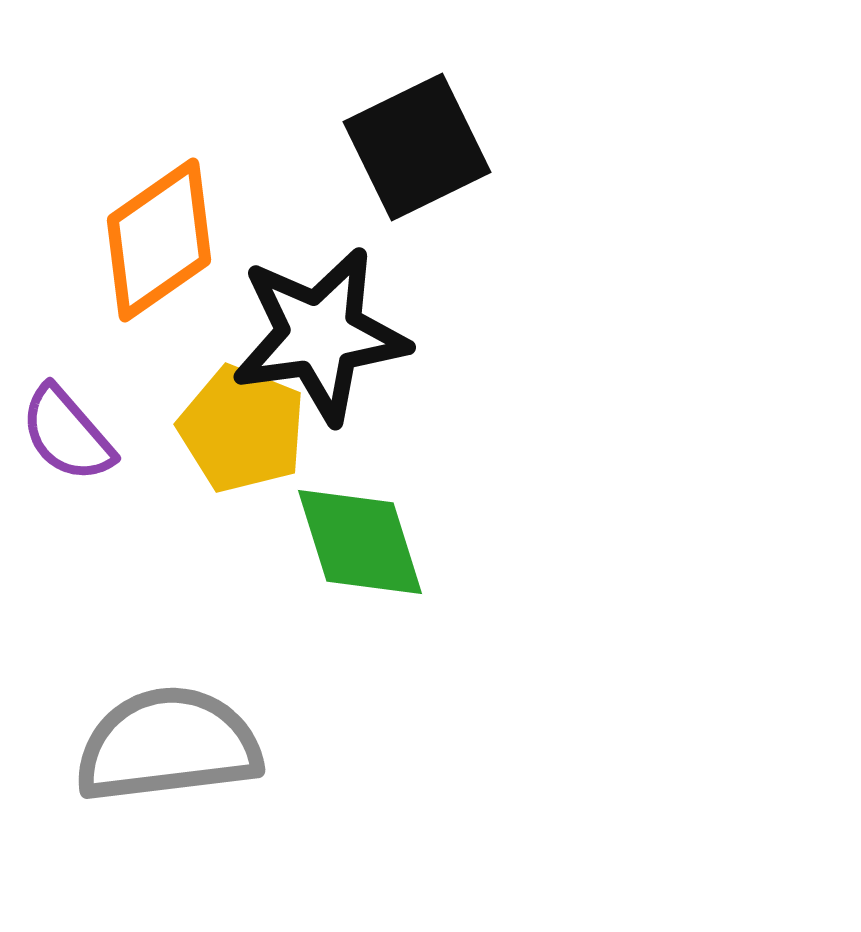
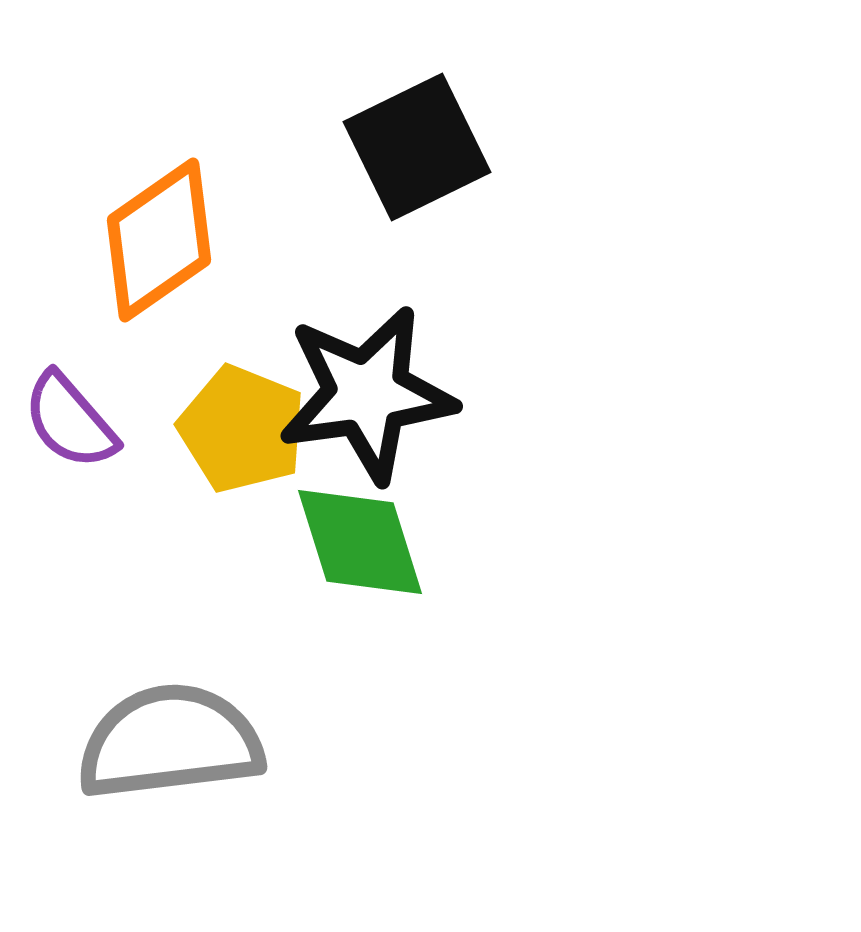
black star: moved 47 px right, 59 px down
purple semicircle: moved 3 px right, 13 px up
gray semicircle: moved 2 px right, 3 px up
